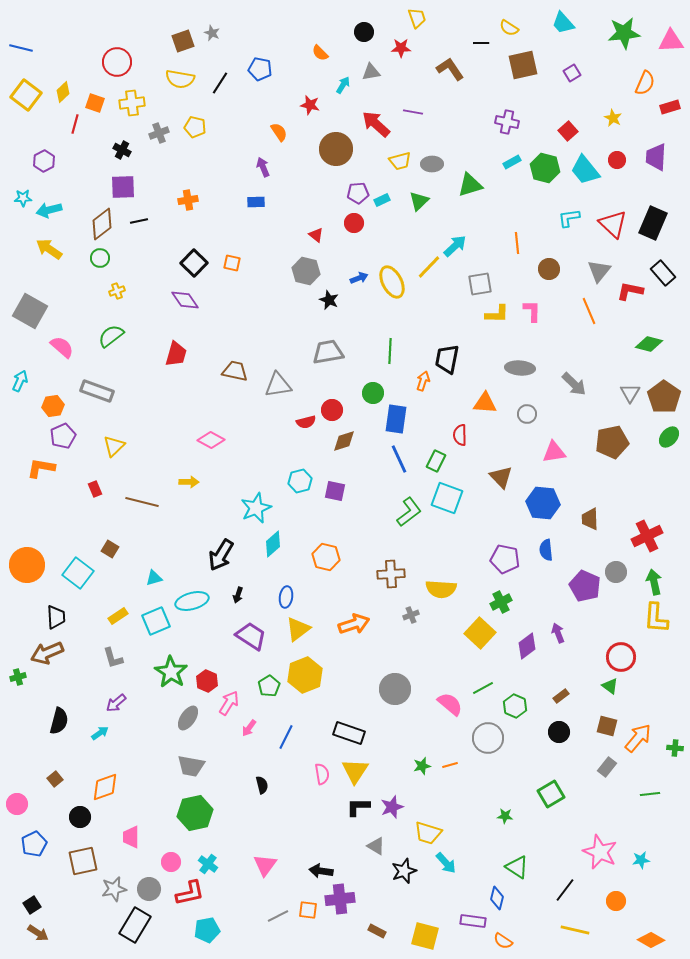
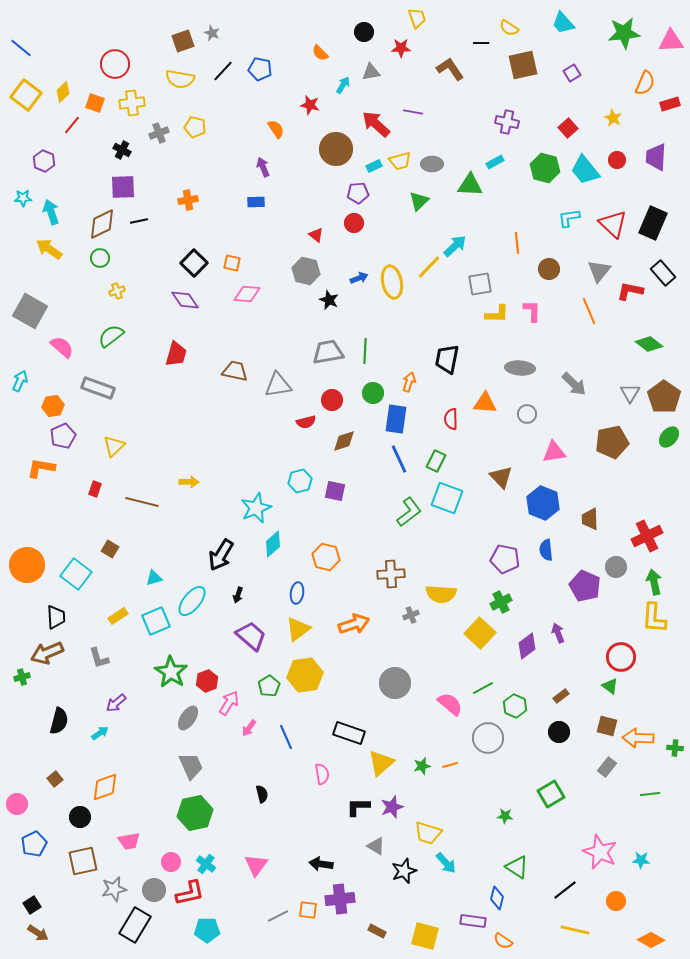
blue line at (21, 48): rotated 25 degrees clockwise
red circle at (117, 62): moved 2 px left, 2 px down
black line at (220, 83): moved 3 px right, 12 px up; rotated 10 degrees clockwise
red rectangle at (670, 107): moved 3 px up
red line at (75, 124): moved 3 px left, 1 px down; rotated 24 degrees clockwise
red square at (568, 131): moved 3 px up
orange semicircle at (279, 132): moved 3 px left, 3 px up
purple hexagon at (44, 161): rotated 10 degrees counterclockwise
cyan rectangle at (512, 162): moved 17 px left
green triangle at (470, 185): rotated 20 degrees clockwise
cyan rectangle at (382, 200): moved 8 px left, 34 px up
cyan arrow at (49, 210): moved 2 px right, 2 px down; rotated 85 degrees clockwise
brown diamond at (102, 224): rotated 12 degrees clockwise
yellow ellipse at (392, 282): rotated 16 degrees clockwise
green diamond at (649, 344): rotated 24 degrees clockwise
green line at (390, 351): moved 25 px left
orange arrow at (423, 381): moved 14 px left, 1 px down
gray rectangle at (97, 391): moved 1 px right, 3 px up
red circle at (332, 410): moved 10 px up
red semicircle at (460, 435): moved 9 px left, 16 px up
pink diamond at (211, 440): moved 36 px right, 146 px up; rotated 24 degrees counterclockwise
red rectangle at (95, 489): rotated 42 degrees clockwise
blue hexagon at (543, 503): rotated 16 degrees clockwise
gray circle at (616, 572): moved 5 px up
cyan square at (78, 573): moved 2 px left, 1 px down
yellow semicircle at (441, 589): moved 5 px down
blue ellipse at (286, 597): moved 11 px right, 4 px up
cyan ellipse at (192, 601): rotated 36 degrees counterclockwise
yellow L-shape at (656, 618): moved 2 px left
purple trapezoid at (251, 636): rotated 8 degrees clockwise
gray L-shape at (113, 658): moved 14 px left
yellow hexagon at (305, 675): rotated 12 degrees clockwise
green cross at (18, 677): moved 4 px right
red hexagon at (207, 681): rotated 15 degrees clockwise
gray circle at (395, 689): moved 6 px up
blue line at (286, 737): rotated 50 degrees counterclockwise
orange arrow at (638, 738): rotated 128 degrees counterclockwise
gray trapezoid at (191, 766): rotated 124 degrees counterclockwise
yellow triangle at (355, 771): moved 26 px right, 8 px up; rotated 16 degrees clockwise
black semicircle at (262, 785): moved 9 px down
pink trapezoid at (131, 837): moved 2 px left, 4 px down; rotated 100 degrees counterclockwise
cyan star at (641, 860): rotated 12 degrees clockwise
cyan cross at (208, 864): moved 2 px left
pink triangle at (265, 865): moved 9 px left
black arrow at (321, 871): moved 7 px up
gray circle at (149, 889): moved 5 px right, 1 px down
black line at (565, 890): rotated 15 degrees clockwise
cyan pentagon at (207, 930): rotated 10 degrees clockwise
